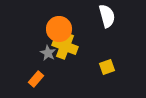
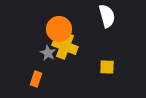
yellow square: rotated 21 degrees clockwise
orange rectangle: rotated 21 degrees counterclockwise
